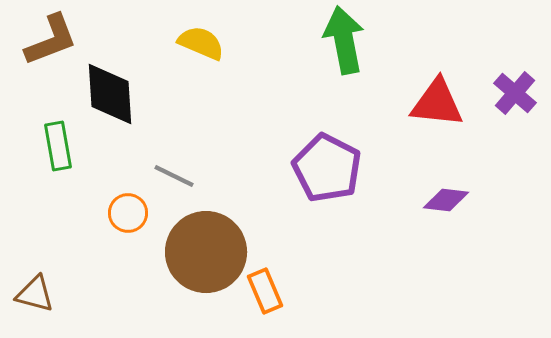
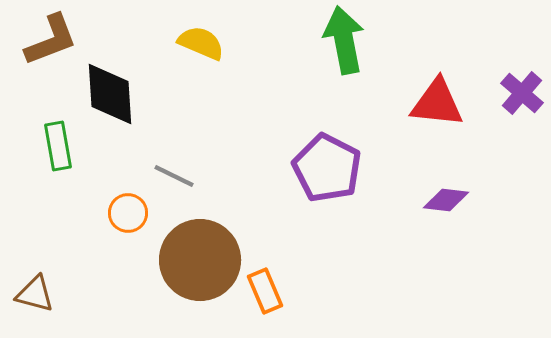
purple cross: moved 7 px right
brown circle: moved 6 px left, 8 px down
